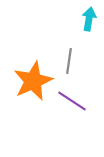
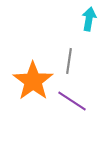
orange star: rotated 12 degrees counterclockwise
